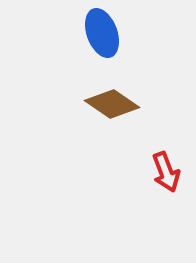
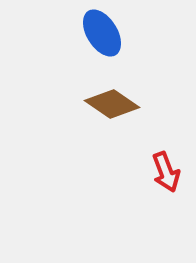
blue ellipse: rotated 12 degrees counterclockwise
